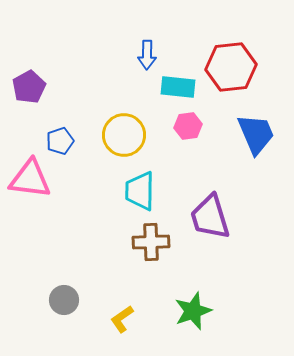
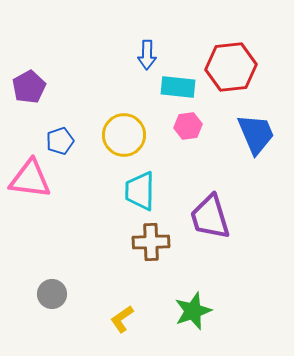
gray circle: moved 12 px left, 6 px up
